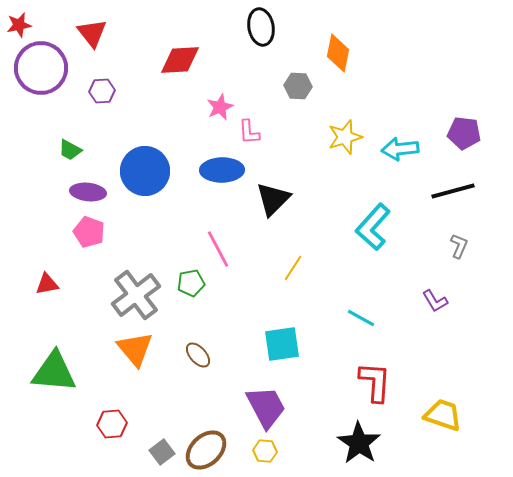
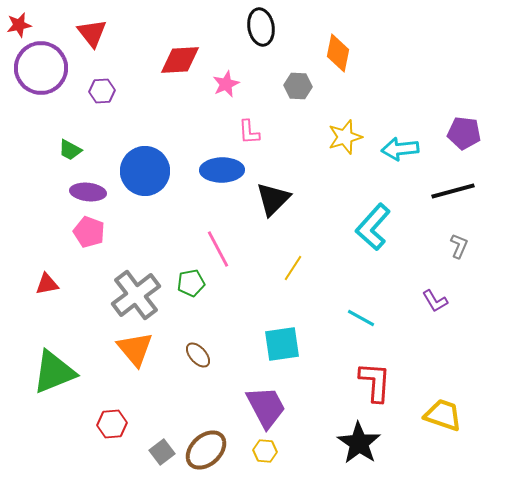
pink star at (220, 107): moved 6 px right, 23 px up
green triangle at (54, 372): rotated 27 degrees counterclockwise
